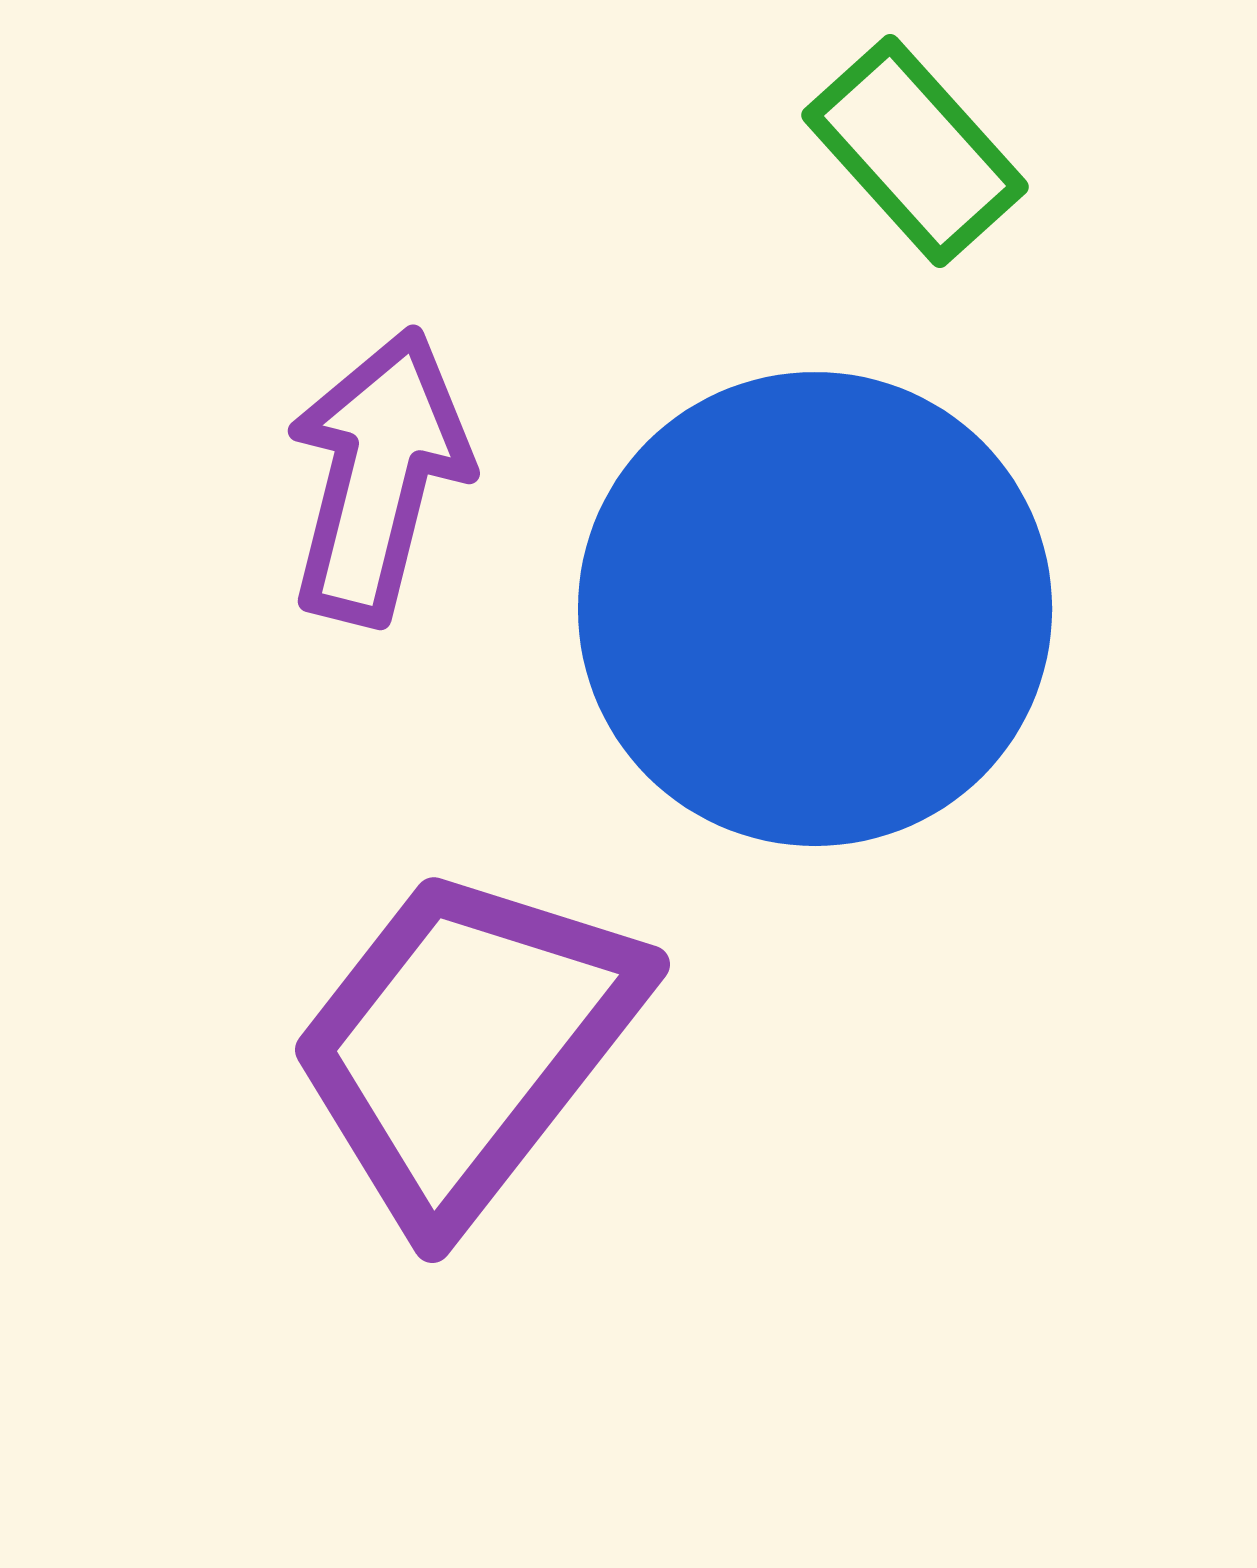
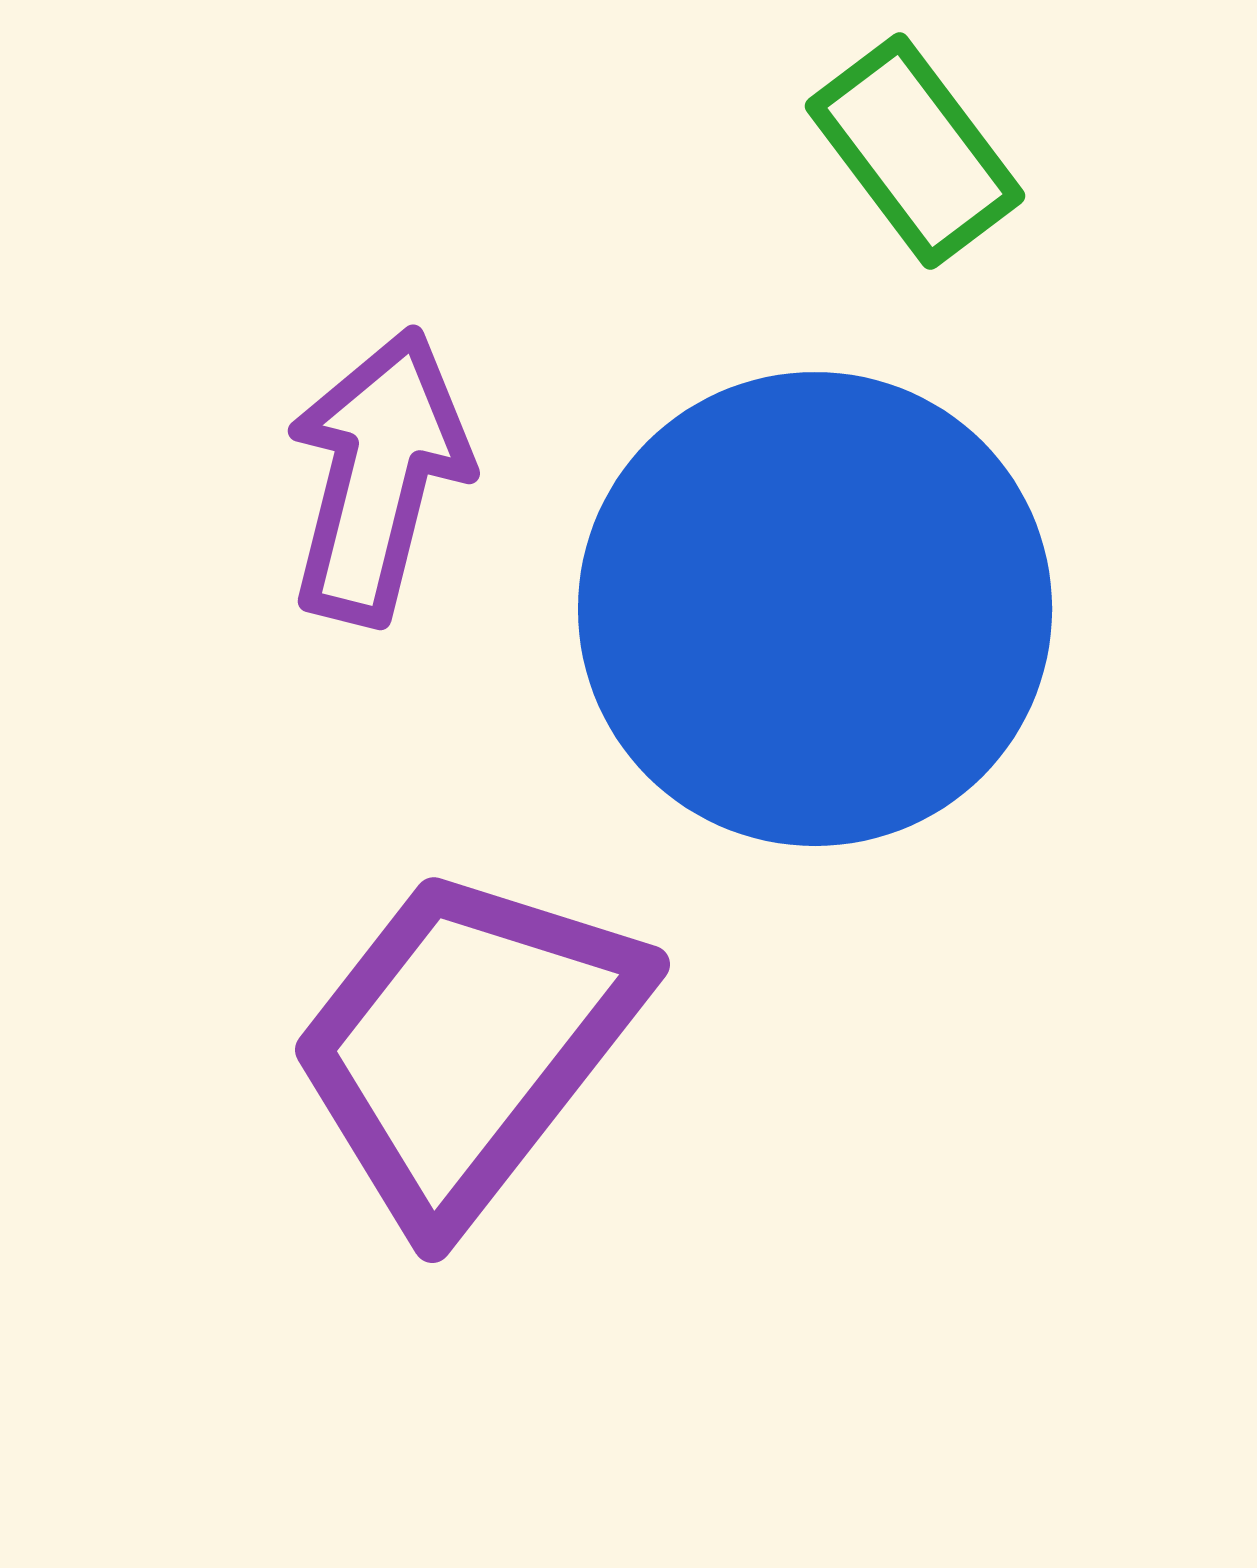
green rectangle: rotated 5 degrees clockwise
